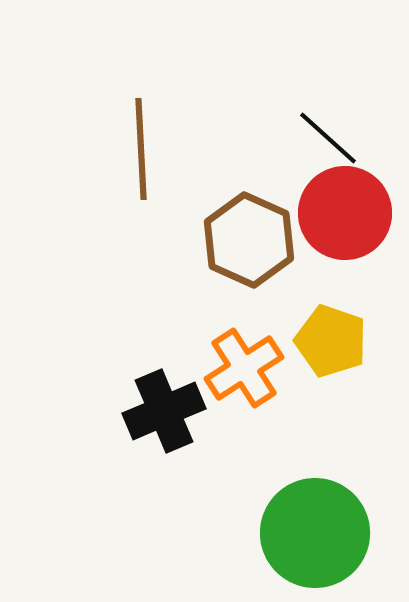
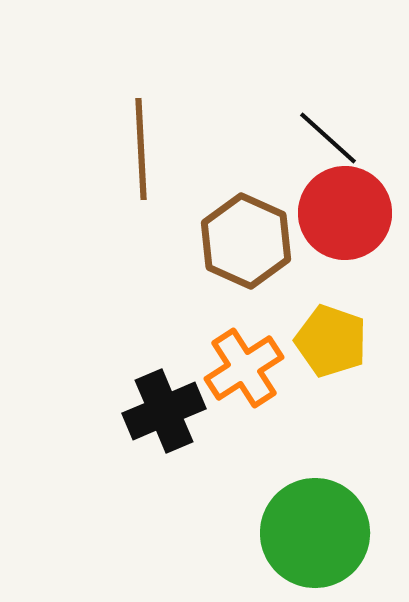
brown hexagon: moved 3 px left, 1 px down
